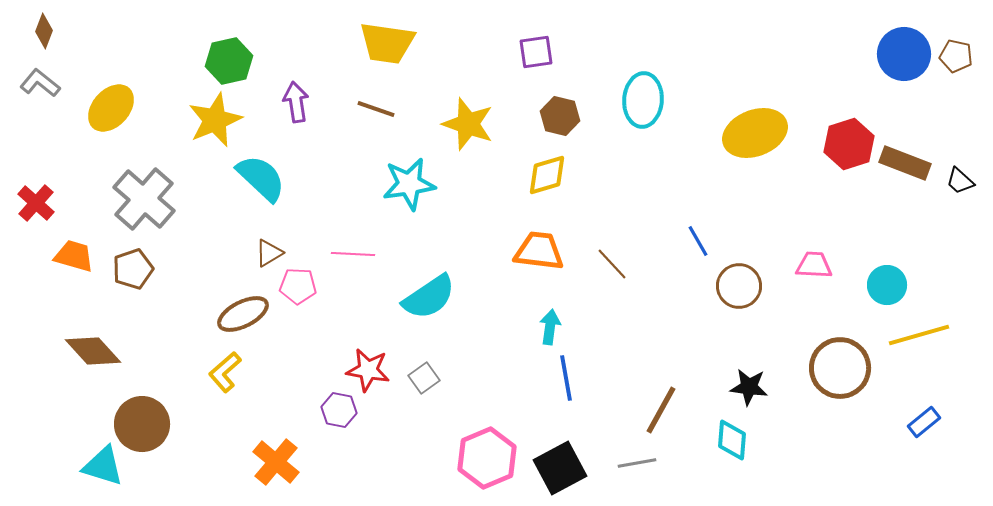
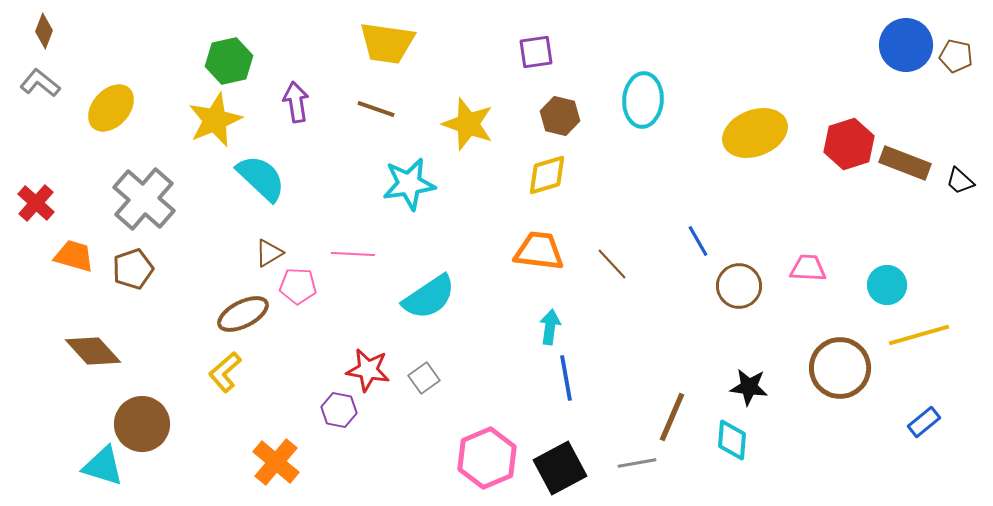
blue circle at (904, 54): moved 2 px right, 9 px up
pink trapezoid at (814, 265): moved 6 px left, 3 px down
brown line at (661, 410): moved 11 px right, 7 px down; rotated 6 degrees counterclockwise
